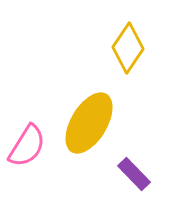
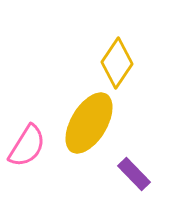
yellow diamond: moved 11 px left, 15 px down
